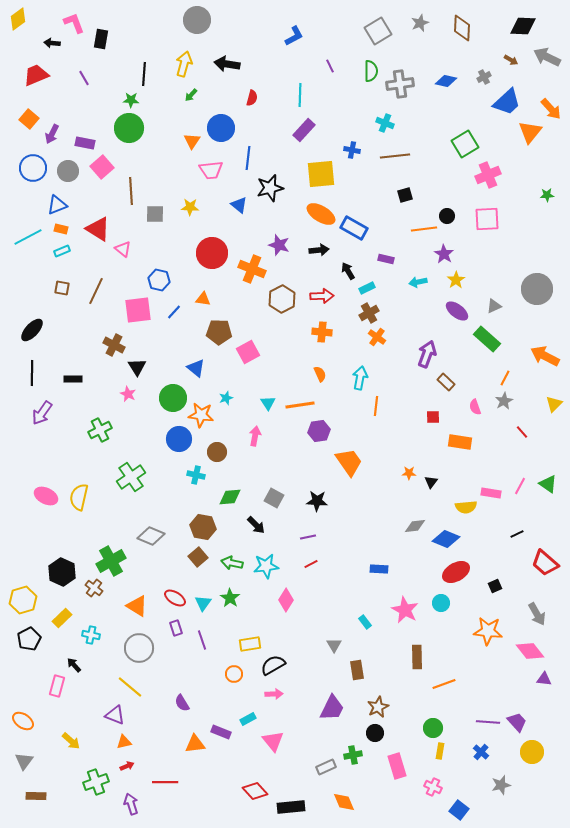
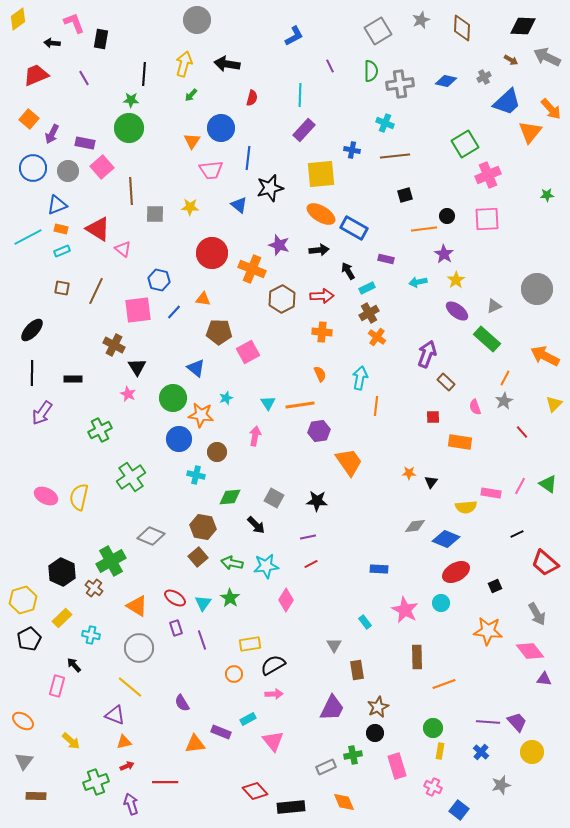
gray star at (420, 23): moved 1 px right, 3 px up
